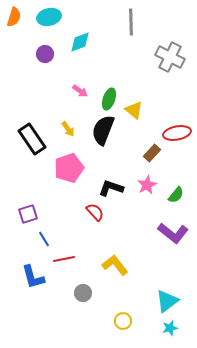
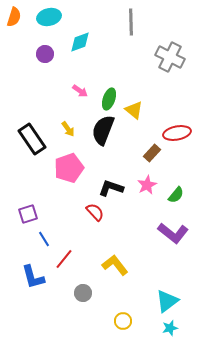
red line: rotated 40 degrees counterclockwise
